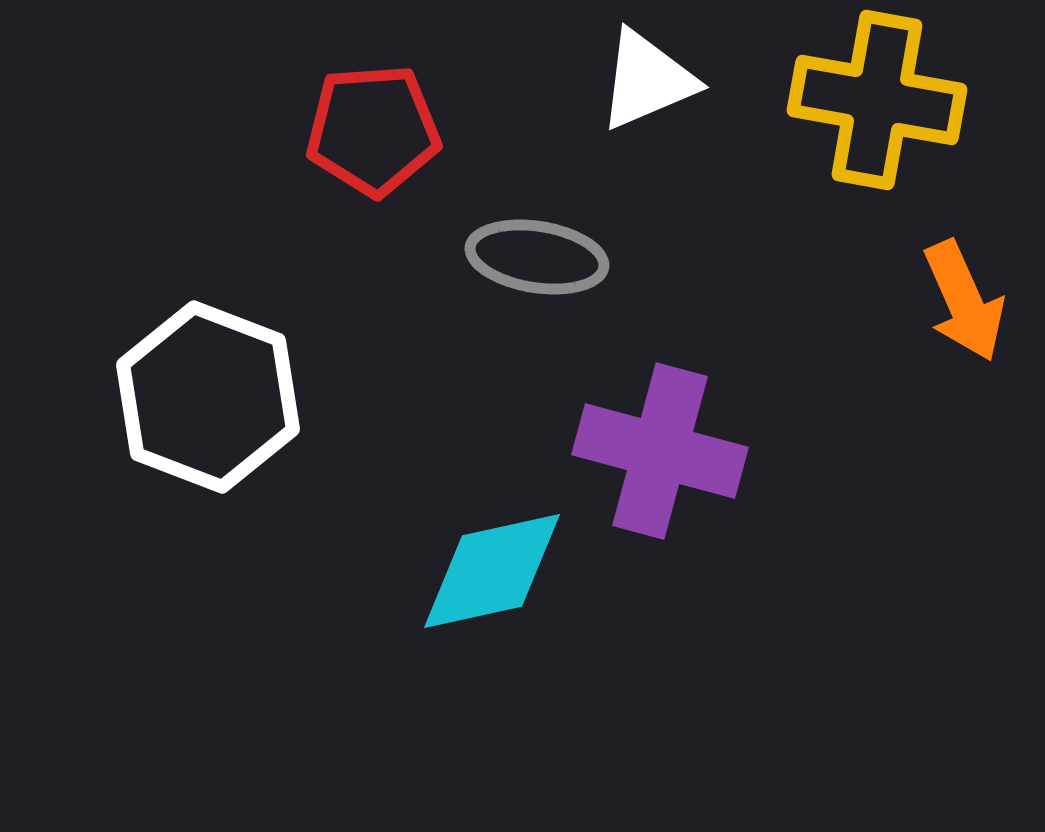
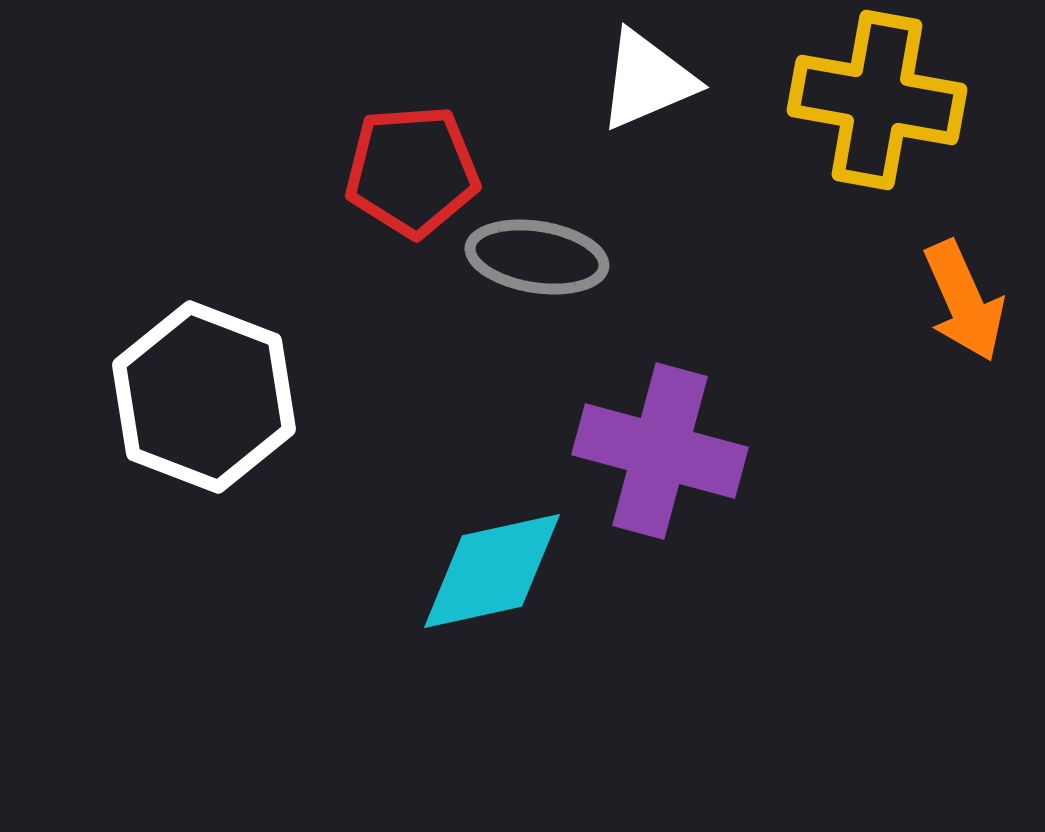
red pentagon: moved 39 px right, 41 px down
white hexagon: moved 4 px left
